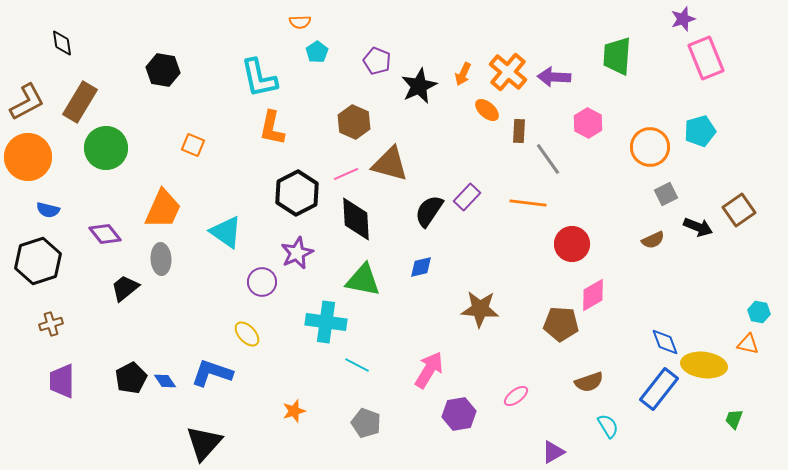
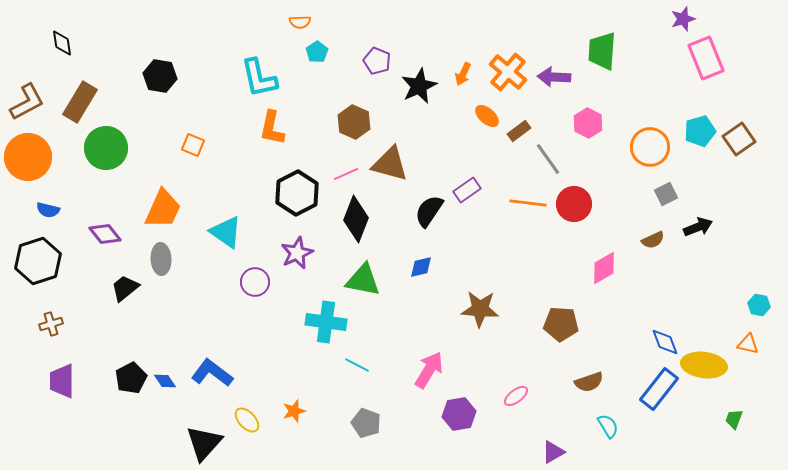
green trapezoid at (617, 56): moved 15 px left, 5 px up
black hexagon at (163, 70): moved 3 px left, 6 px down
orange ellipse at (487, 110): moved 6 px down
brown rectangle at (519, 131): rotated 50 degrees clockwise
purple rectangle at (467, 197): moved 7 px up; rotated 12 degrees clockwise
brown square at (739, 210): moved 71 px up
black diamond at (356, 219): rotated 24 degrees clockwise
black arrow at (698, 227): rotated 44 degrees counterclockwise
red circle at (572, 244): moved 2 px right, 40 px up
purple circle at (262, 282): moved 7 px left
pink diamond at (593, 295): moved 11 px right, 27 px up
cyan hexagon at (759, 312): moved 7 px up
yellow ellipse at (247, 334): moved 86 px down
blue L-shape at (212, 373): rotated 18 degrees clockwise
